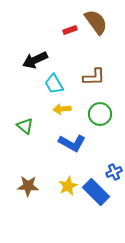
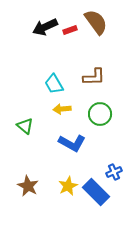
black arrow: moved 10 px right, 33 px up
brown star: rotated 25 degrees clockwise
